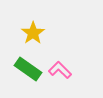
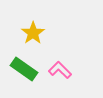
green rectangle: moved 4 px left
